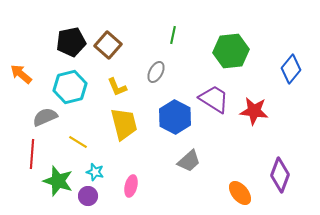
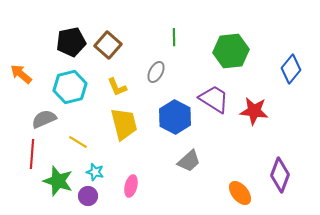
green line: moved 1 px right, 2 px down; rotated 12 degrees counterclockwise
gray semicircle: moved 1 px left, 2 px down
